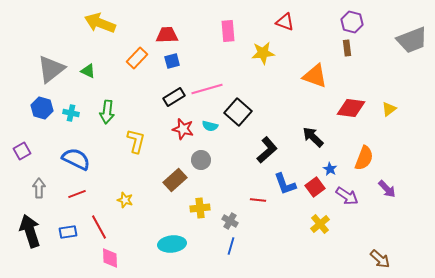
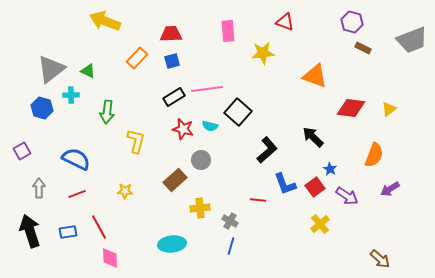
yellow arrow at (100, 23): moved 5 px right, 2 px up
red trapezoid at (167, 35): moved 4 px right, 1 px up
brown rectangle at (347, 48): moved 16 px right; rotated 56 degrees counterclockwise
pink line at (207, 89): rotated 8 degrees clockwise
cyan cross at (71, 113): moved 18 px up; rotated 14 degrees counterclockwise
orange semicircle at (364, 158): moved 10 px right, 3 px up
purple arrow at (387, 189): moved 3 px right; rotated 102 degrees clockwise
yellow star at (125, 200): moved 9 px up; rotated 14 degrees counterclockwise
